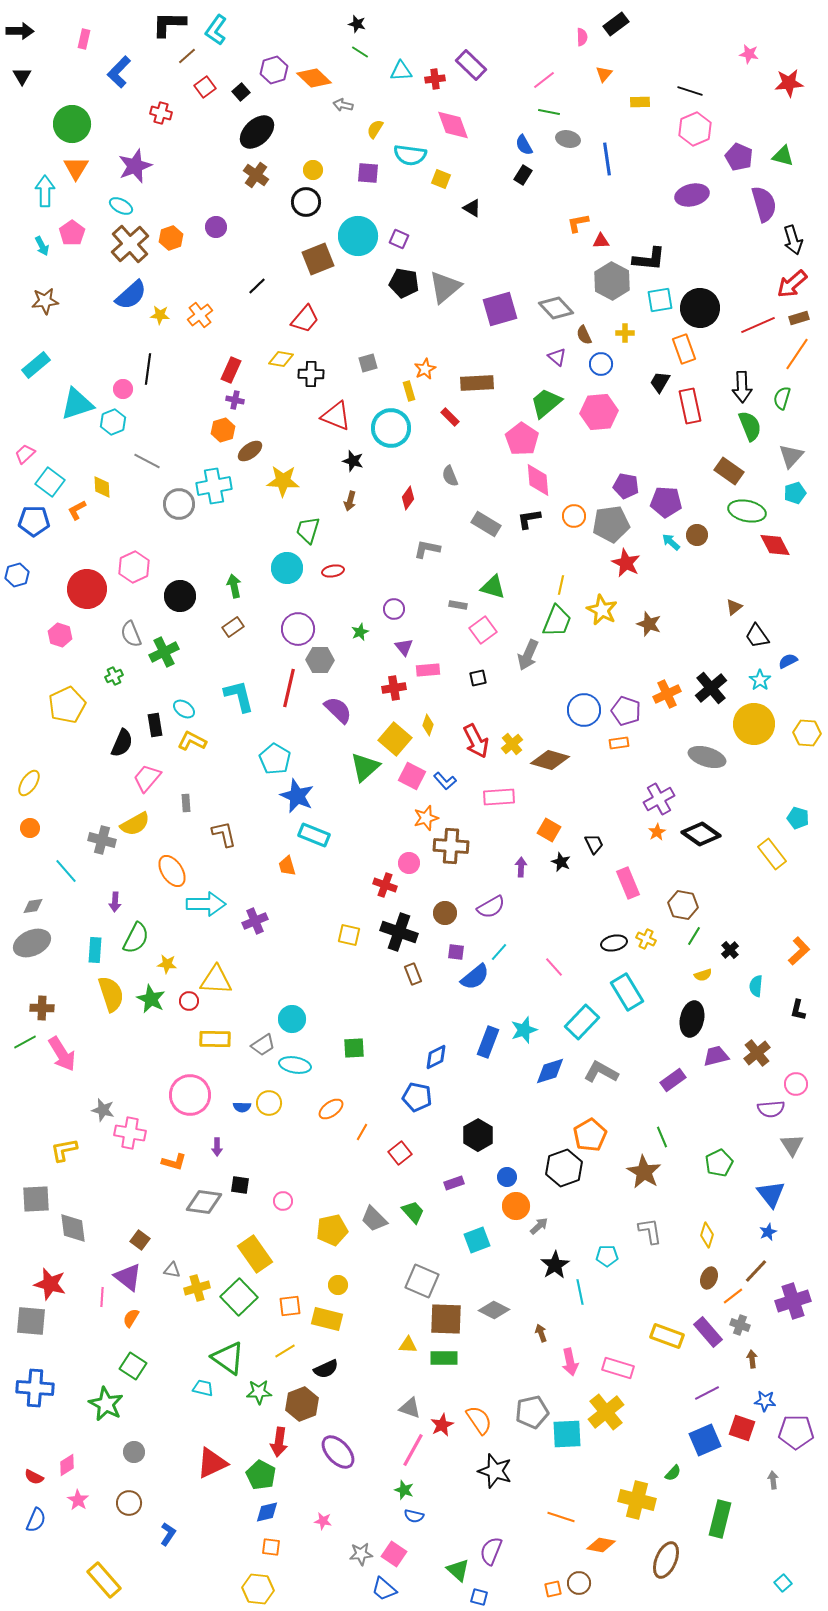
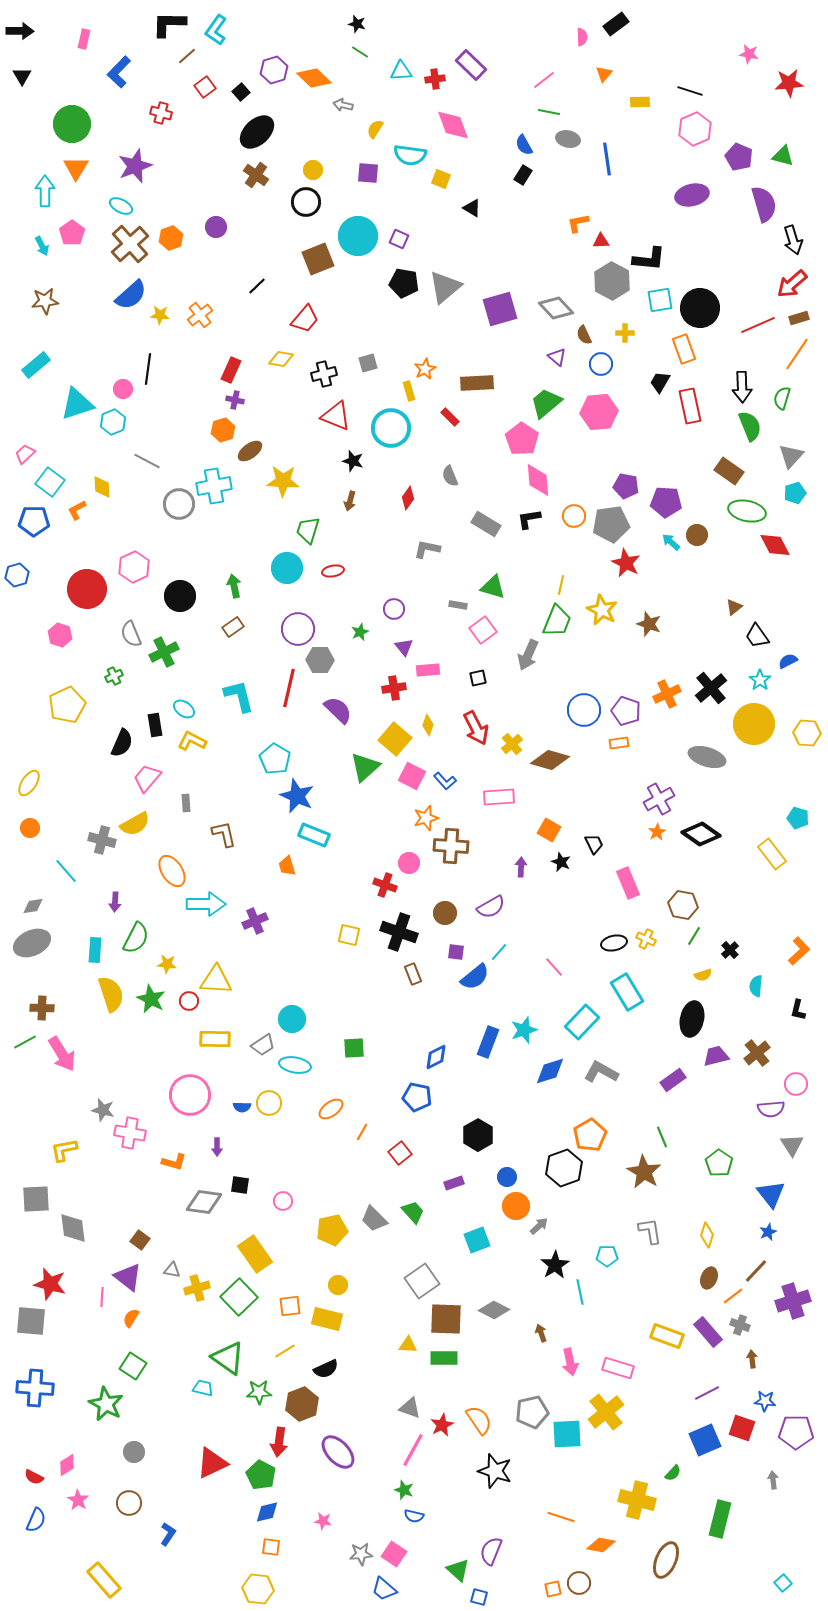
black cross at (311, 374): moved 13 px right; rotated 15 degrees counterclockwise
red arrow at (476, 741): moved 13 px up
green pentagon at (719, 1163): rotated 12 degrees counterclockwise
gray square at (422, 1281): rotated 32 degrees clockwise
